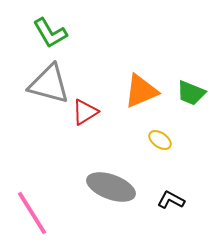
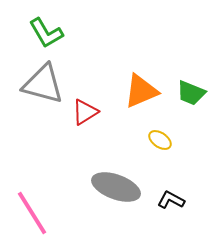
green L-shape: moved 4 px left
gray triangle: moved 6 px left
gray ellipse: moved 5 px right
